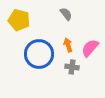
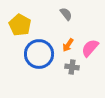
yellow pentagon: moved 1 px right, 5 px down; rotated 15 degrees clockwise
orange arrow: rotated 128 degrees counterclockwise
